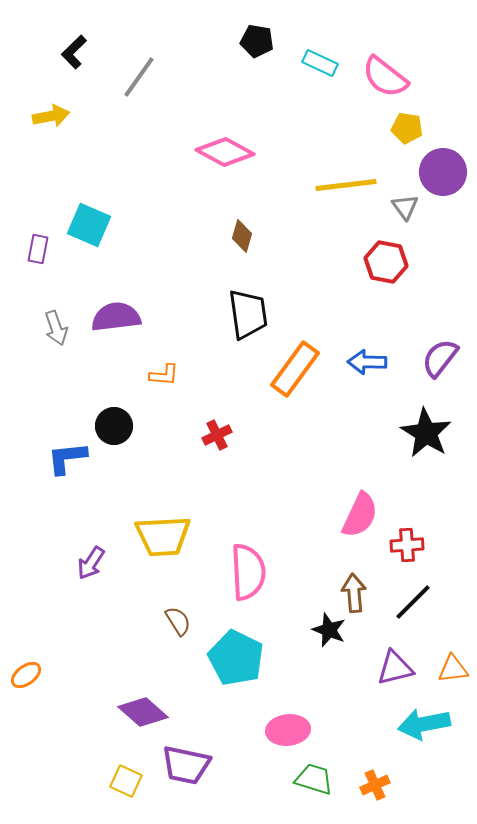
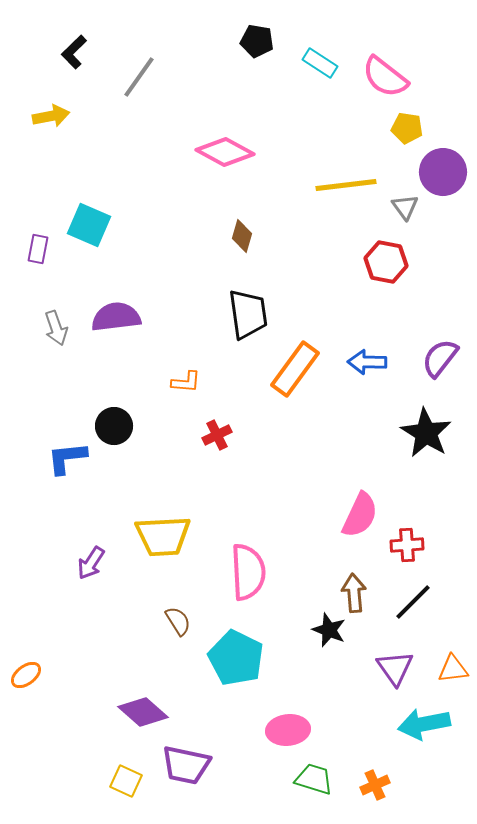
cyan rectangle at (320, 63): rotated 8 degrees clockwise
orange L-shape at (164, 375): moved 22 px right, 7 px down
purple triangle at (395, 668): rotated 51 degrees counterclockwise
